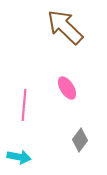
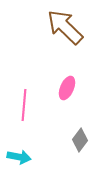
pink ellipse: rotated 55 degrees clockwise
